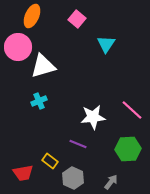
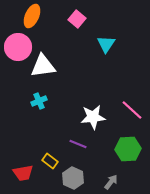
white triangle: rotated 8 degrees clockwise
